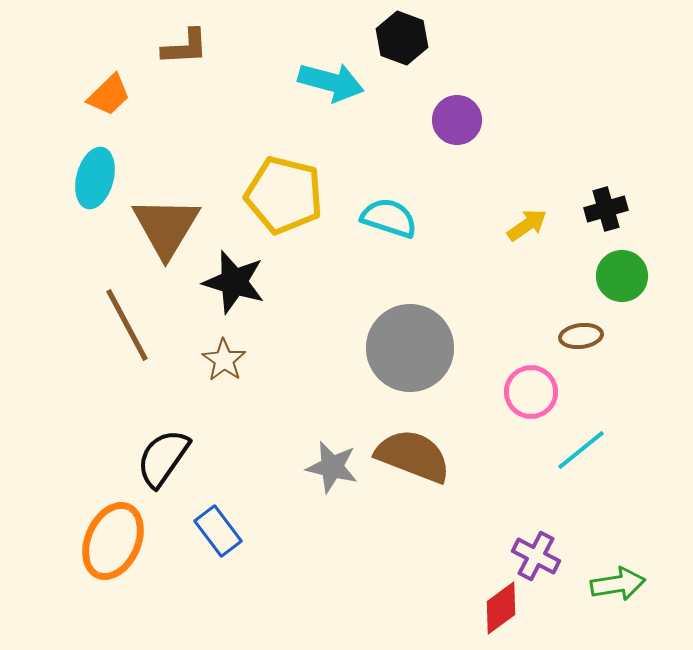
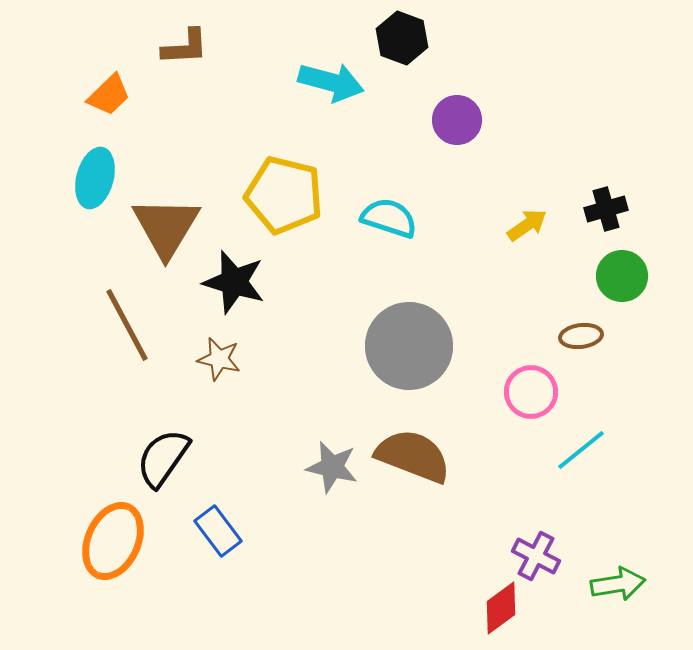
gray circle: moved 1 px left, 2 px up
brown star: moved 5 px left, 1 px up; rotated 21 degrees counterclockwise
